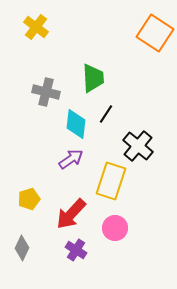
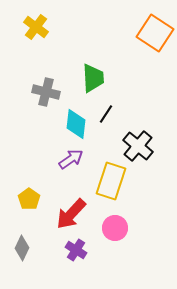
yellow pentagon: rotated 20 degrees counterclockwise
